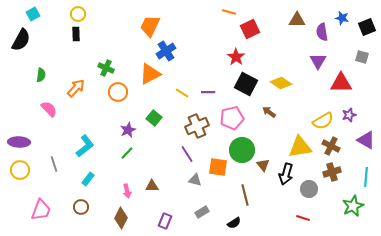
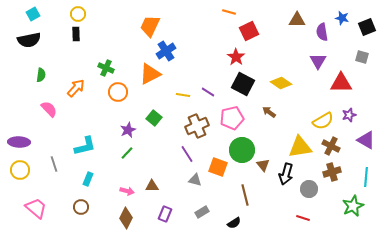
red square at (250, 29): moved 1 px left, 2 px down
black semicircle at (21, 40): moved 8 px right; rotated 50 degrees clockwise
black square at (246, 84): moved 3 px left
purple line at (208, 92): rotated 32 degrees clockwise
yellow line at (182, 93): moved 1 px right, 2 px down; rotated 24 degrees counterclockwise
cyan L-shape at (85, 146): rotated 25 degrees clockwise
orange square at (218, 167): rotated 12 degrees clockwise
cyan rectangle at (88, 179): rotated 16 degrees counterclockwise
pink arrow at (127, 191): rotated 64 degrees counterclockwise
pink trapezoid at (41, 210): moved 5 px left, 2 px up; rotated 70 degrees counterclockwise
brown diamond at (121, 218): moved 5 px right
purple rectangle at (165, 221): moved 7 px up
